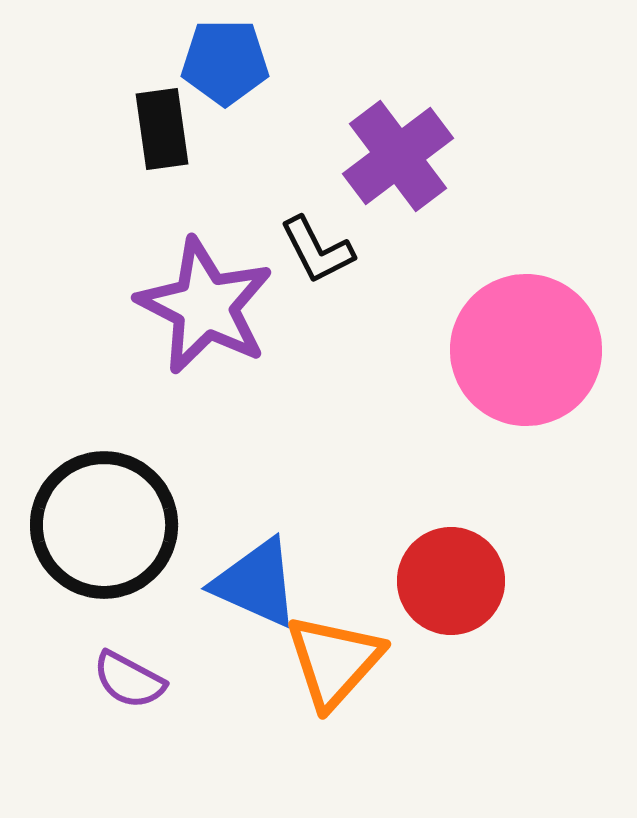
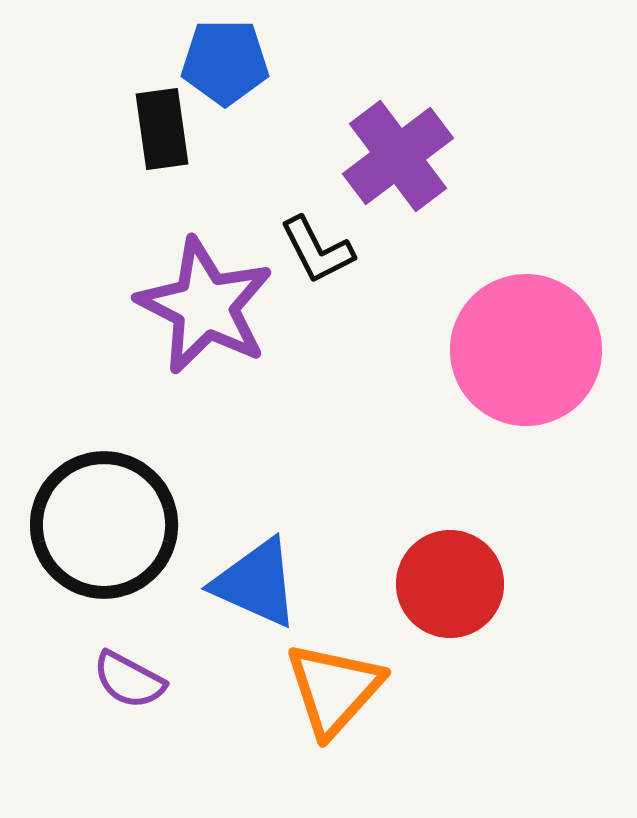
red circle: moved 1 px left, 3 px down
orange triangle: moved 28 px down
